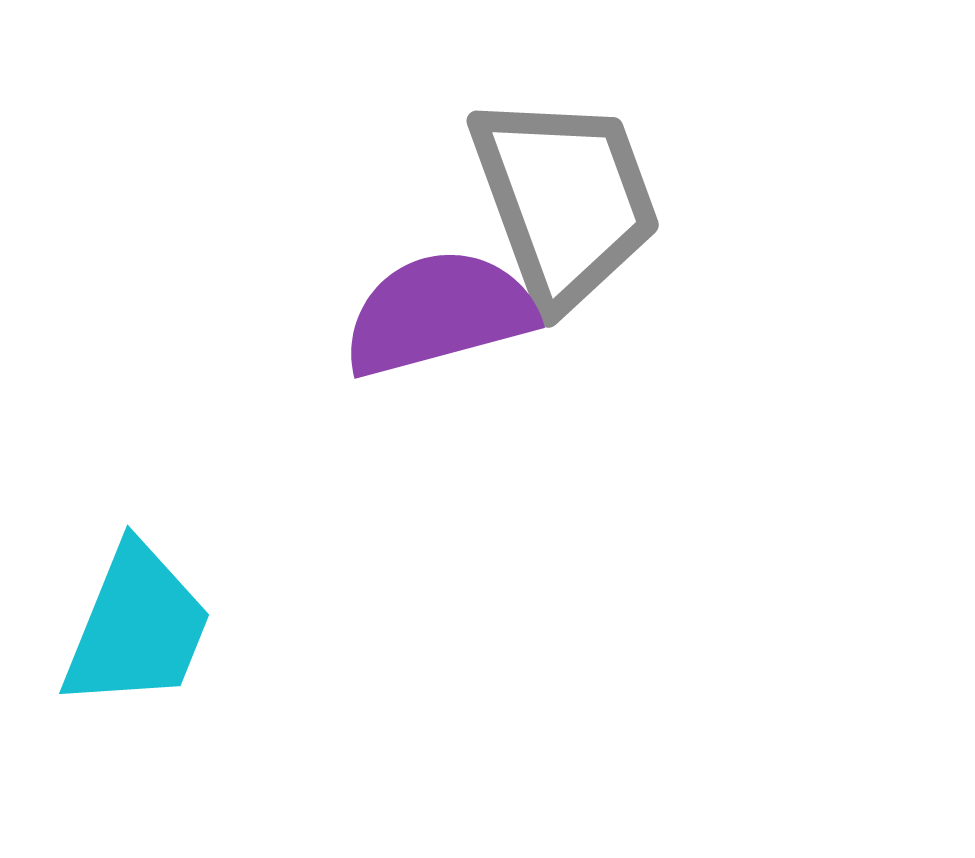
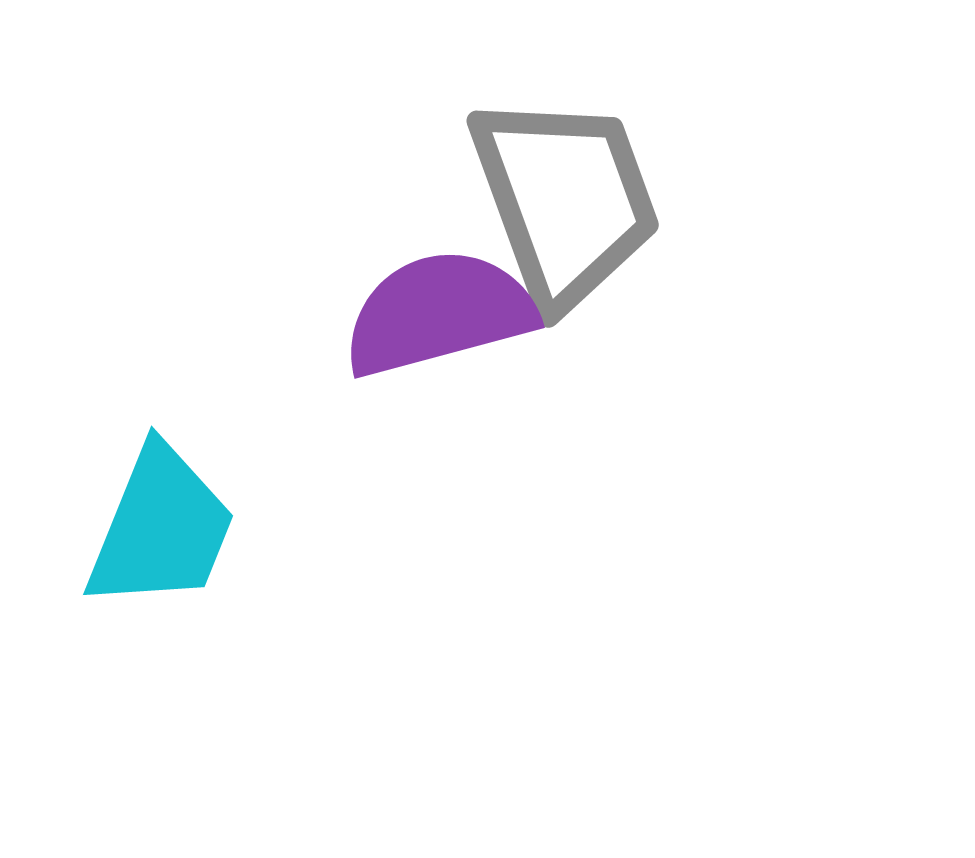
cyan trapezoid: moved 24 px right, 99 px up
